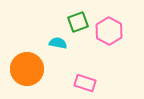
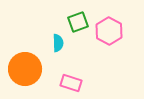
cyan semicircle: rotated 78 degrees clockwise
orange circle: moved 2 px left
pink rectangle: moved 14 px left
